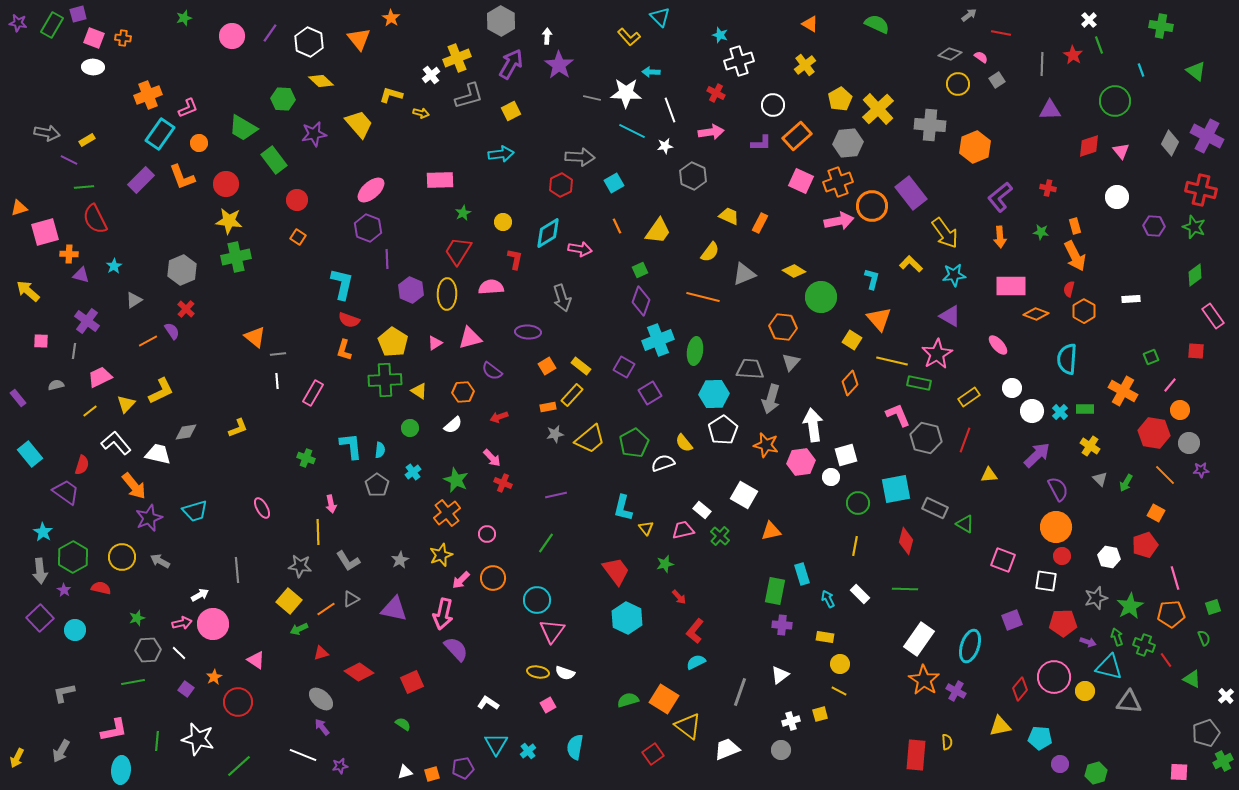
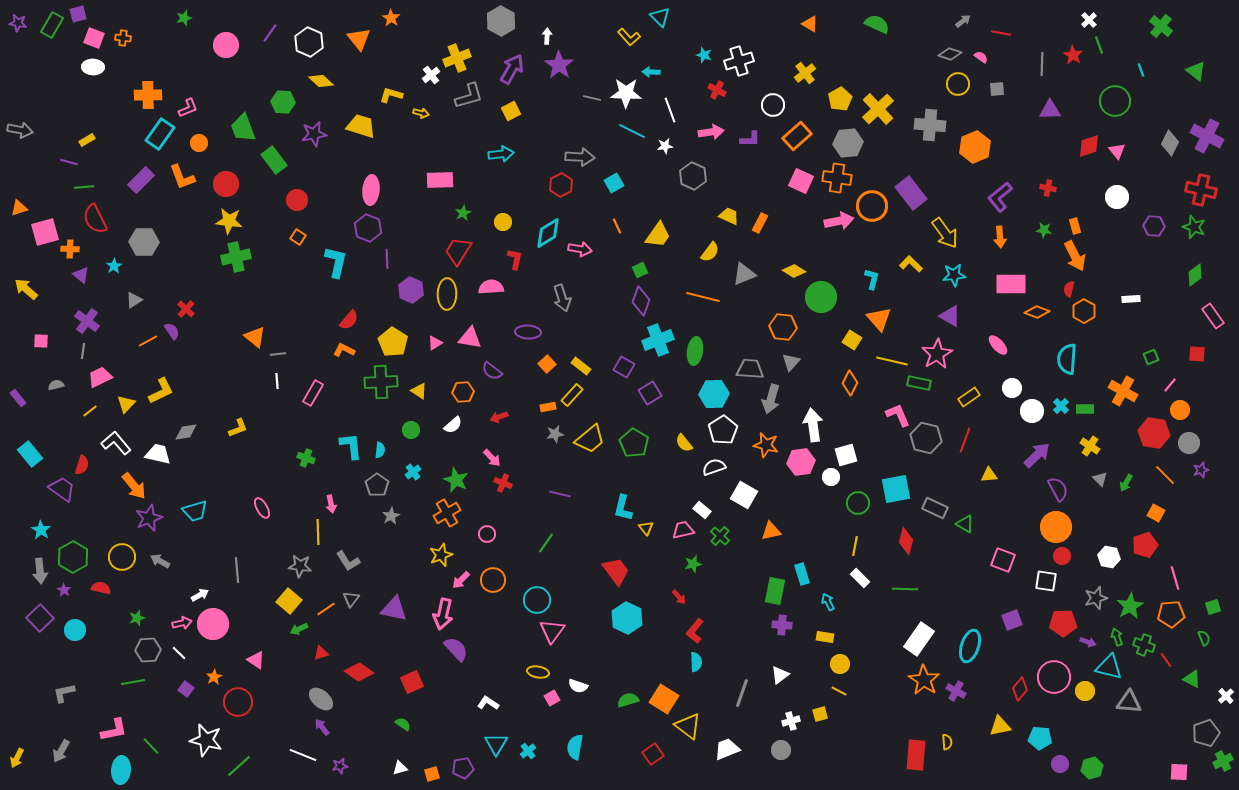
gray arrow at (969, 15): moved 6 px left, 6 px down
green cross at (1161, 26): rotated 30 degrees clockwise
cyan star at (720, 35): moved 16 px left, 20 px down
pink circle at (232, 36): moved 6 px left, 9 px down
purple arrow at (511, 64): moved 1 px right, 5 px down
yellow cross at (805, 65): moved 8 px down
gray square at (997, 80): moved 9 px down; rotated 28 degrees clockwise
red cross at (716, 93): moved 1 px right, 3 px up
orange cross at (148, 95): rotated 20 degrees clockwise
green hexagon at (283, 99): moved 3 px down
yellow trapezoid at (359, 124): moved 2 px right, 2 px down; rotated 32 degrees counterclockwise
green trapezoid at (243, 128): rotated 40 degrees clockwise
gray arrow at (47, 133): moved 27 px left, 3 px up
purple L-shape at (761, 143): moved 11 px left, 4 px up
pink triangle at (1121, 151): moved 4 px left
purple line at (69, 160): moved 2 px down; rotated 12 degrees counterclockwise
orange cross at (838, 182): moved 1 px left, 4 px up; rotated 28 degrees clockwise
pink ellipse at (371, 190): rotated 44 degrees counterclockwise
yellow trapezoid at (658, 231): moved 4 px down
green star at (1041, 232): moved 3 px right, 2 px up
orange cross at (69, 254): moved 1 px right, 5 px up
gray hexagon at (182, 270): moved 38 px left, 28 px up; rotated 24 degrees clockwise
purple triangle at (81, 275): rotated 24 degrees clockwise
cyan L-shape at (342, 284): moved 6 px left, 22 px up
pink rectangle at (1011, 286): moved 2 px up
yellow arrow at (28, 291): moved 2 px left, 2 px up
orange diamond at (1036, 314): moved 1 px right, 2 px up
red semicircle at (349, 320): rotated 70 degrees counterclockwise
pink triangle at (470, 338): rotated 25 degrees clockwise
orange L-shape at (344, 350): rotated 100 degrees clockwise
gray line at (74, 351): moved 9 px right
red square at (1196, 351): moved 1 px right, 3 px down
orange square at (547, 366): moved 2 px up; rotated 12 degrees counterclockwise
green cross at (385, 380): moved 4 px left, 2 px down
orange diamond at (850, 383): rotated 15 degrees counterclockwise
cyan cross at (1060, 412): moved 1 px right, 6 px up
green circle at (410, 428): moved 1 px right, 2 px down
green pentagon at (634, 443): rotated 12 degrees counterclockwise
white semicircle at (663, 463): moved 51 px right, 4 px down
purple star at (1201, 470): rotated 14 degrees counterclockwise
purple trapezoid at (66, 492): moved 4 px left, 3 px up
purple line at (556, 495): moved 4 px right, 1 px up; rotated 25 degrees clockwise
orange cross at (447, 513): rotated 8 degrees clockwise
cyan star at (43, 532): moved 2 px left, 2 px up
gray star at (400, 560): moved 9 px left, 44 px up
green star at (665, 564): moved 28 px right
orange circle at (493, 578): moved 2 px down
white rectangle at (860, 594): moved 16 px up
gray triangle at (351, 599): rotated 24 degrees counterclockwise
cyan arrow at (828, 599): moved 3 px down
cyan semicircle at (696, 662): rotated 114 degrees clockwise
white semicircle at (565, 673): moved 13 px right, 13 px down
gray line at (740, 692): moved 2 px right, 1 px down
pink square at (548, 705): moved 4 px right, 7 px up
white star at (198, 739): moved 8 px right, 1 px down
green line at (157, 741): moved 6 px left, 5 px down; rotated 48 degrees counterclockwise
white triangle at (405, 772): moved 5 px left, 4 px up
green hexagon at (1096, 773): moved 4 px left, 5 px up
